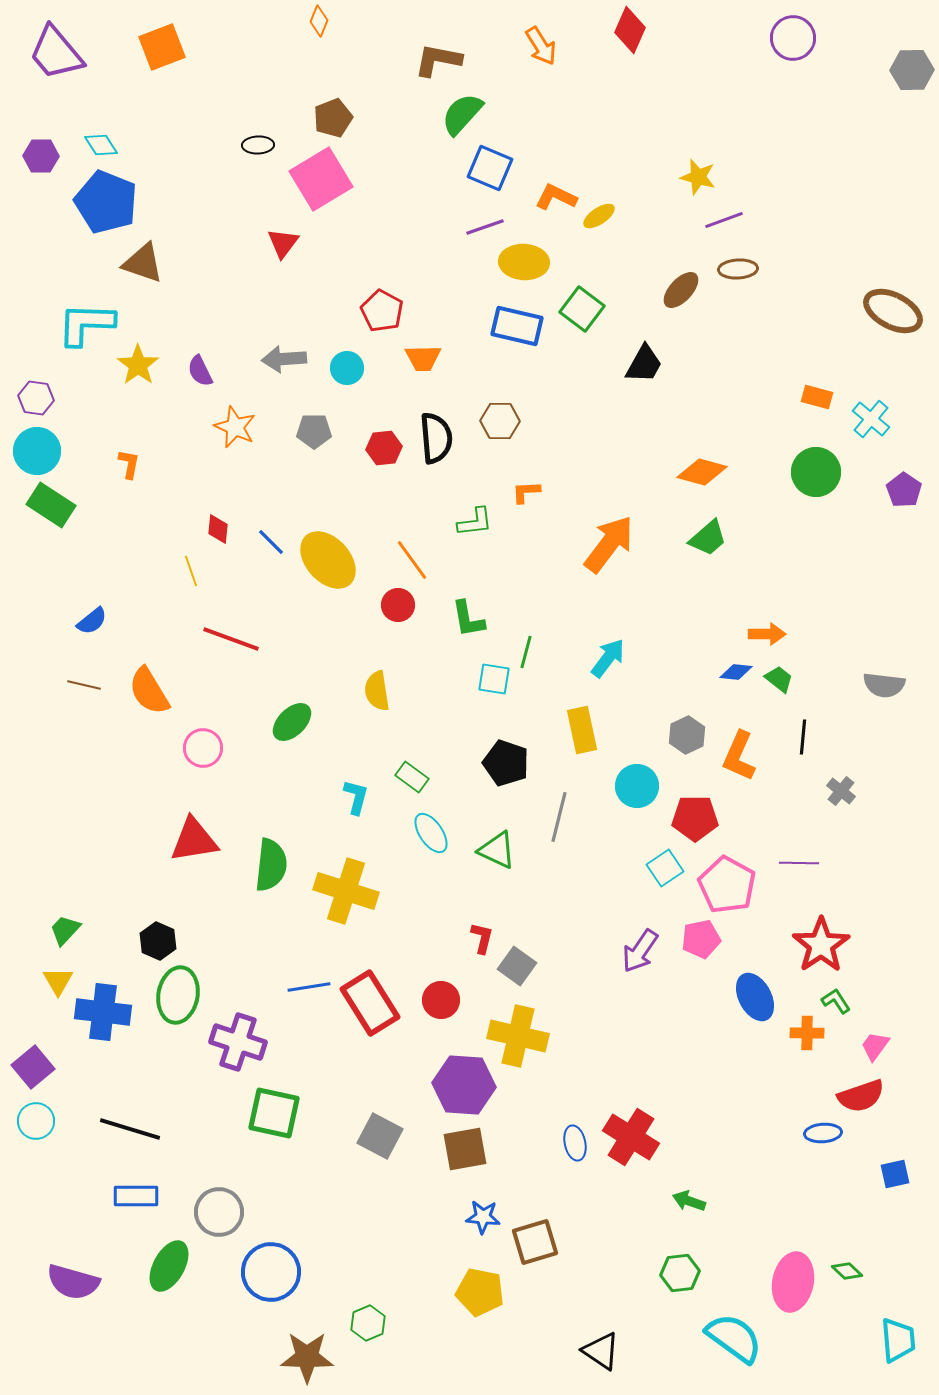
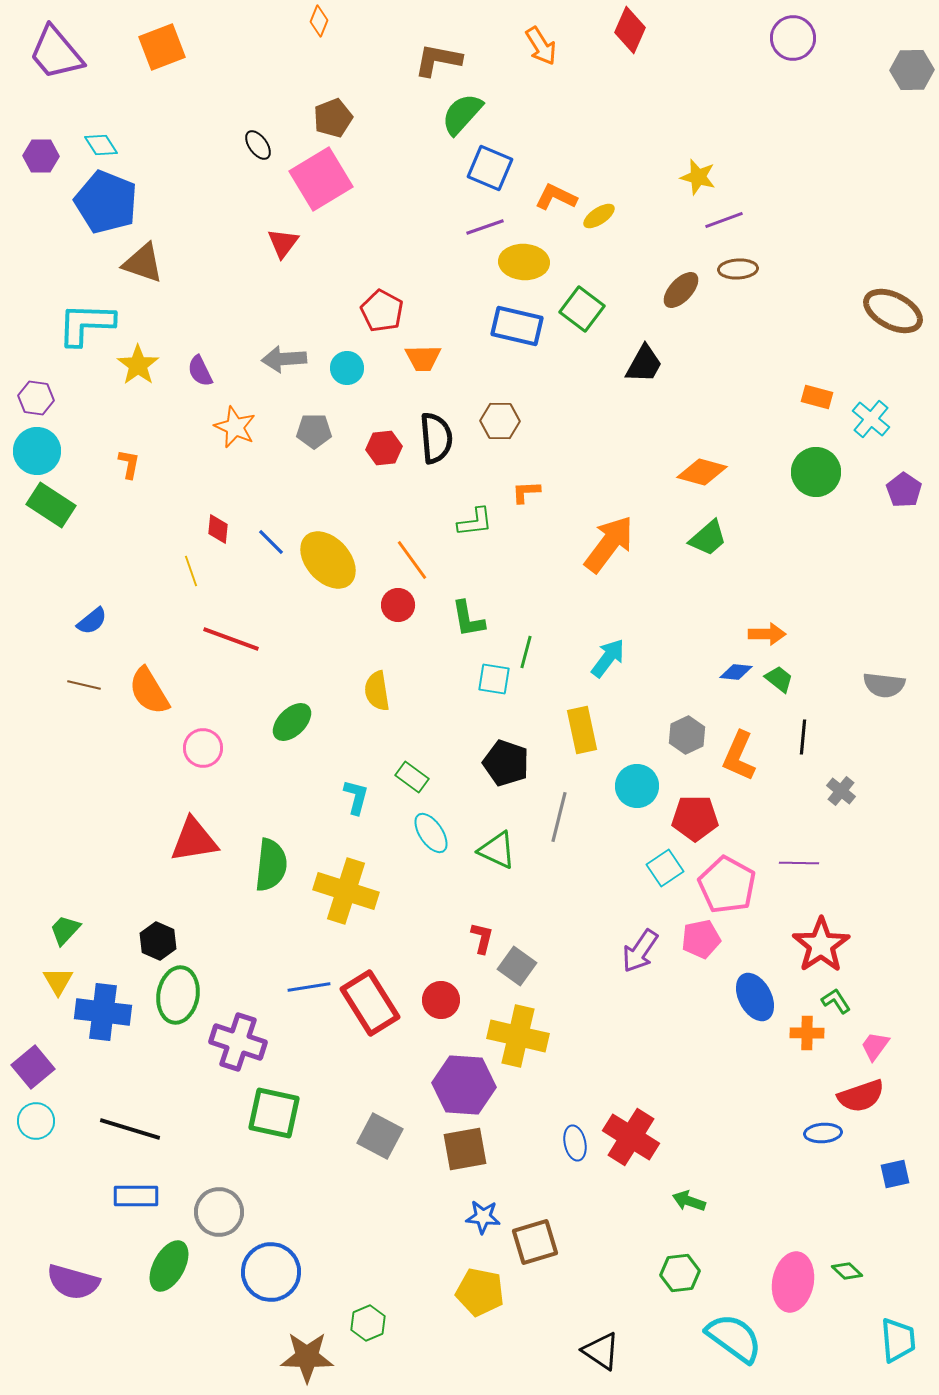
black ellipse at (258, 145): rotated 56 degrees clockwise
